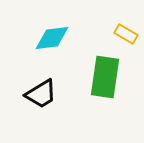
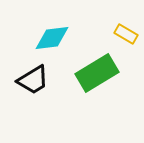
green rectangle: moved 8 px left, 4 px up; rotated 51 degrees clockwise
black trapezoid: moved 8 px left, 14 px up
